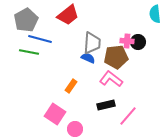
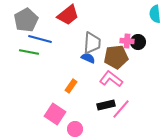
pink line: moved 7 px left, 7 px up
